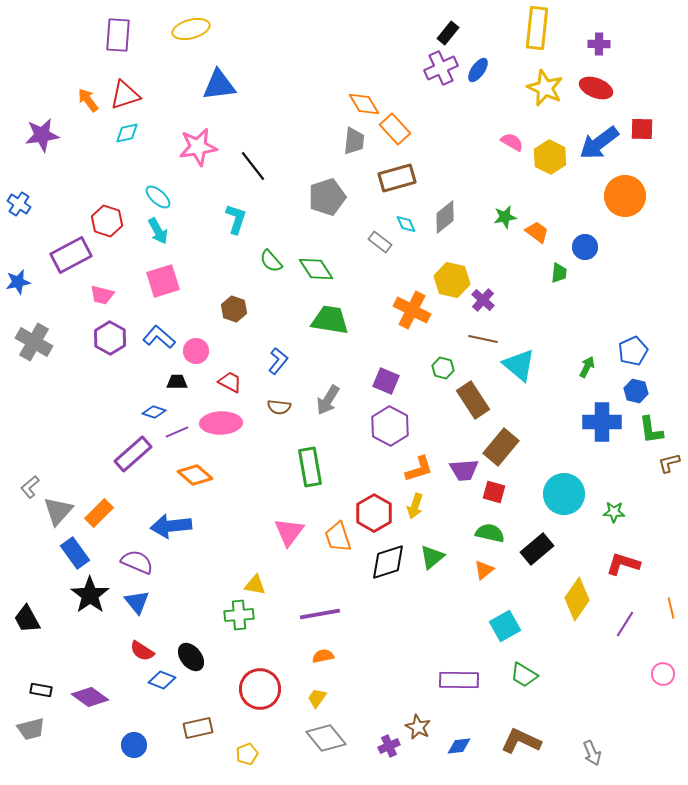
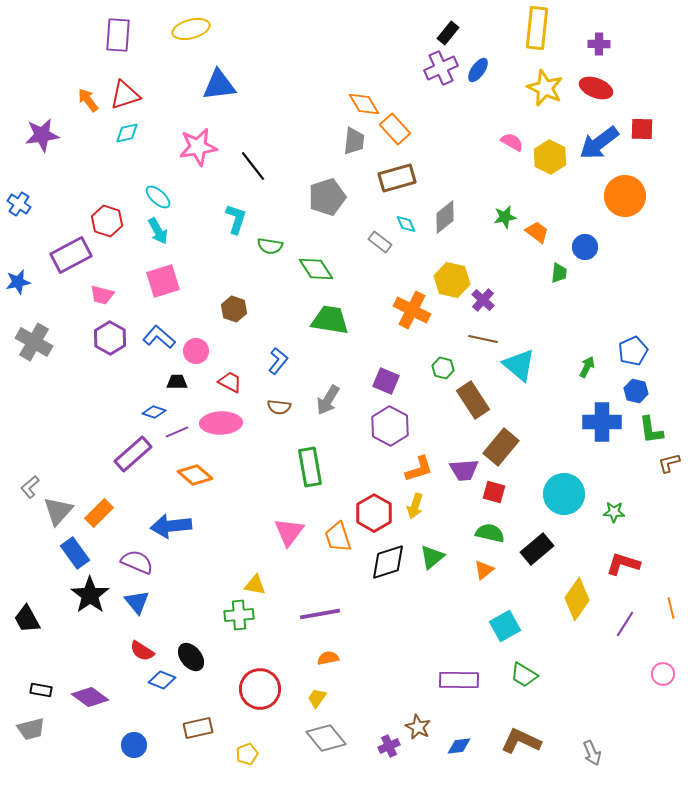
green semicircle at (271, 261): moved 1 px left, 15 px up; rotated 40 degrees counterclockwise
orange semicircle at (323, 656): moved 5 px right, 2 px down
